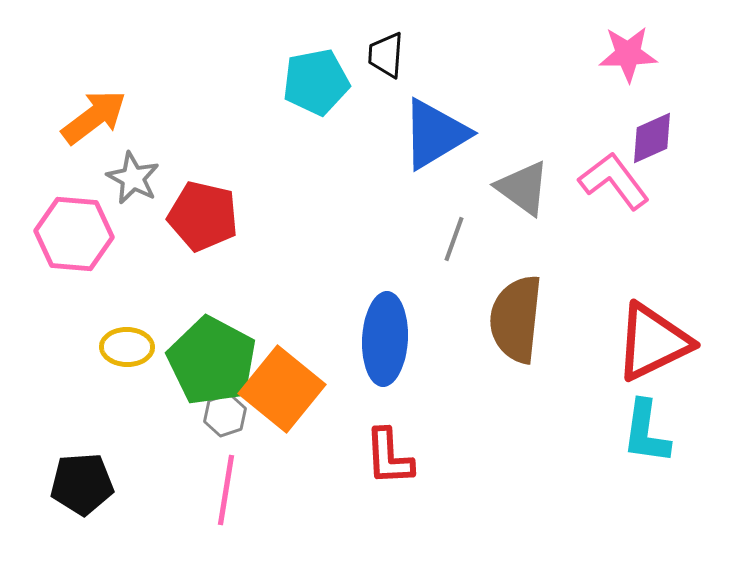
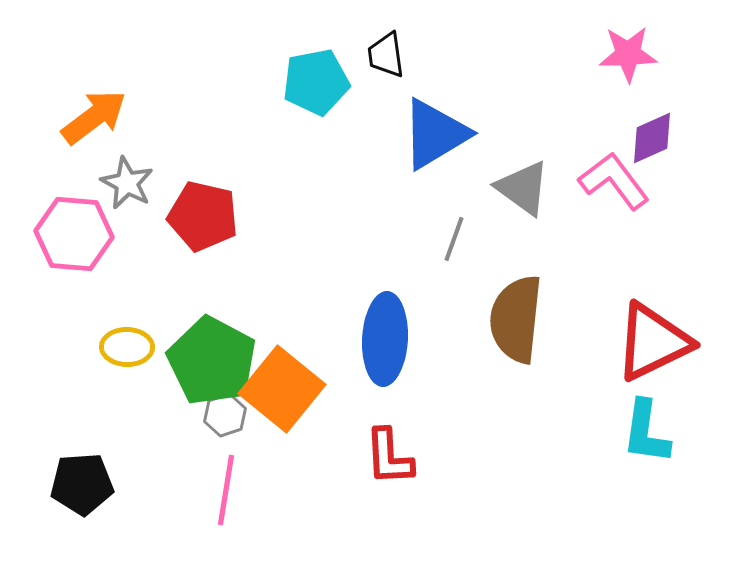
black trapezoid: rotated 12 degrees counterclockwise
gray star: moved 6 px left, 5 px down
